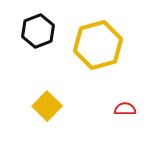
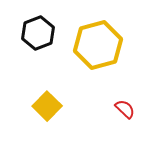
black hexagon: moved 2 px down
red semicircle: rotated 45 degrees clockwise
